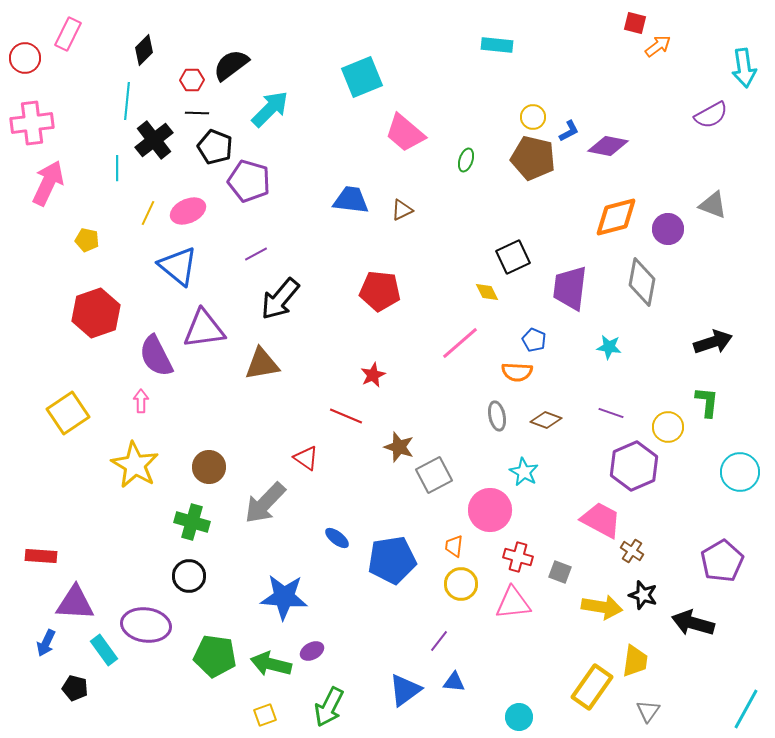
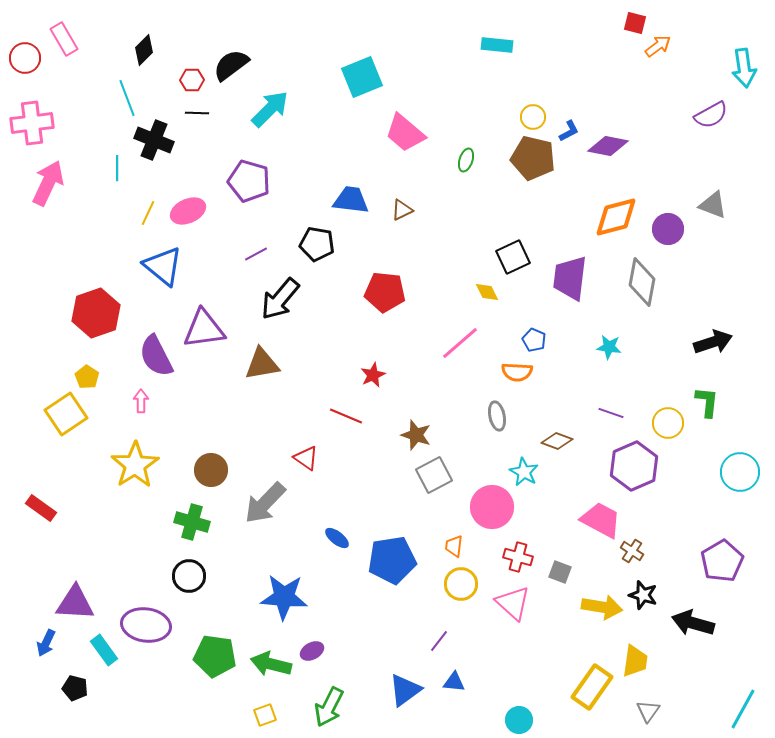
pink rectangle at (68, 34): moved 4 px left, 5 px down; rotated 56 degrees counterclockwise
cyan line at (127, 101): moved 3 px up; rotated 27 degrees counterclockwise
black cross at (154, 140): rotated 30 degrees counterclockwise
black pentagon at (215, 147): moved 102 px right, 97 px down; rotated 12 degrees counterclockwise
yellow pentagon at (87, 240): moved 137 px down; rotated 20 degrees clockwise
blue triangle at (178, 266): moved 15 px left
purple trapezoid at (570, 288): moved 10 px up
red pentagon at (380, 291): moved 5 px right, 1 px down
yellow square at (68, 413): moved 2 px left, 1 px down
brown diamond at (546, 420): moved 11 px right, 21 px down
yellow circle at (668, 427): moved 4 px up
brown star at (399, 447): moved 17 px right, 12 px up
yellow star at (135, 465): rotated 9 degrees clockwise
brown circle at (209, 467): moved 2 px right, 3 px down
pink circle at (490, 510): moved 2 px right, 3 px up
red rectangle at (41, 556): moved 48 px up; rotated 32 degrees clockwise
pink triangle at (513, 603): rotated 48 degrees clockwise
cyan line at (746, 709): moved 3 px left
cyan circle at (519, 717): moved 3 px down
